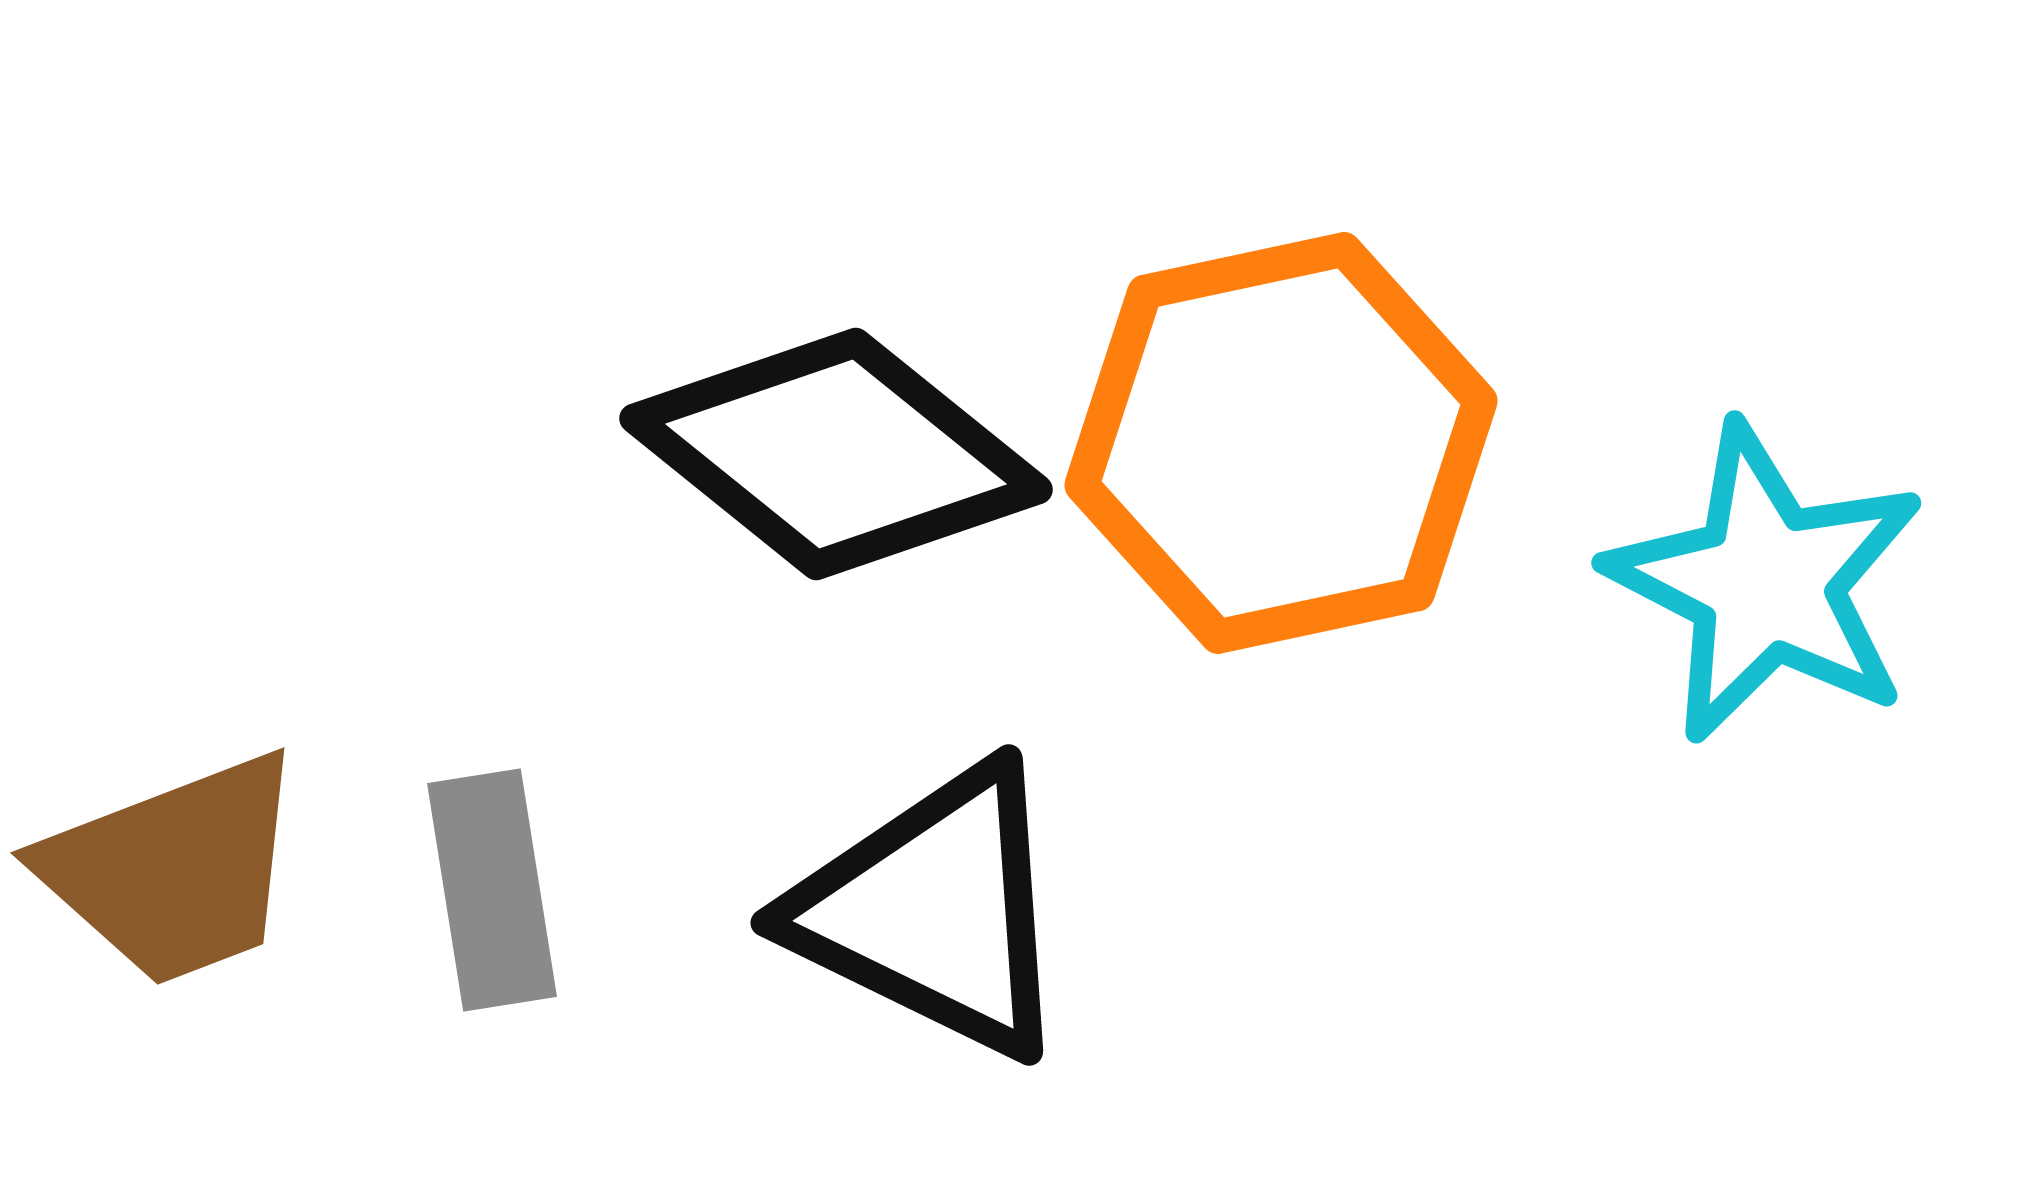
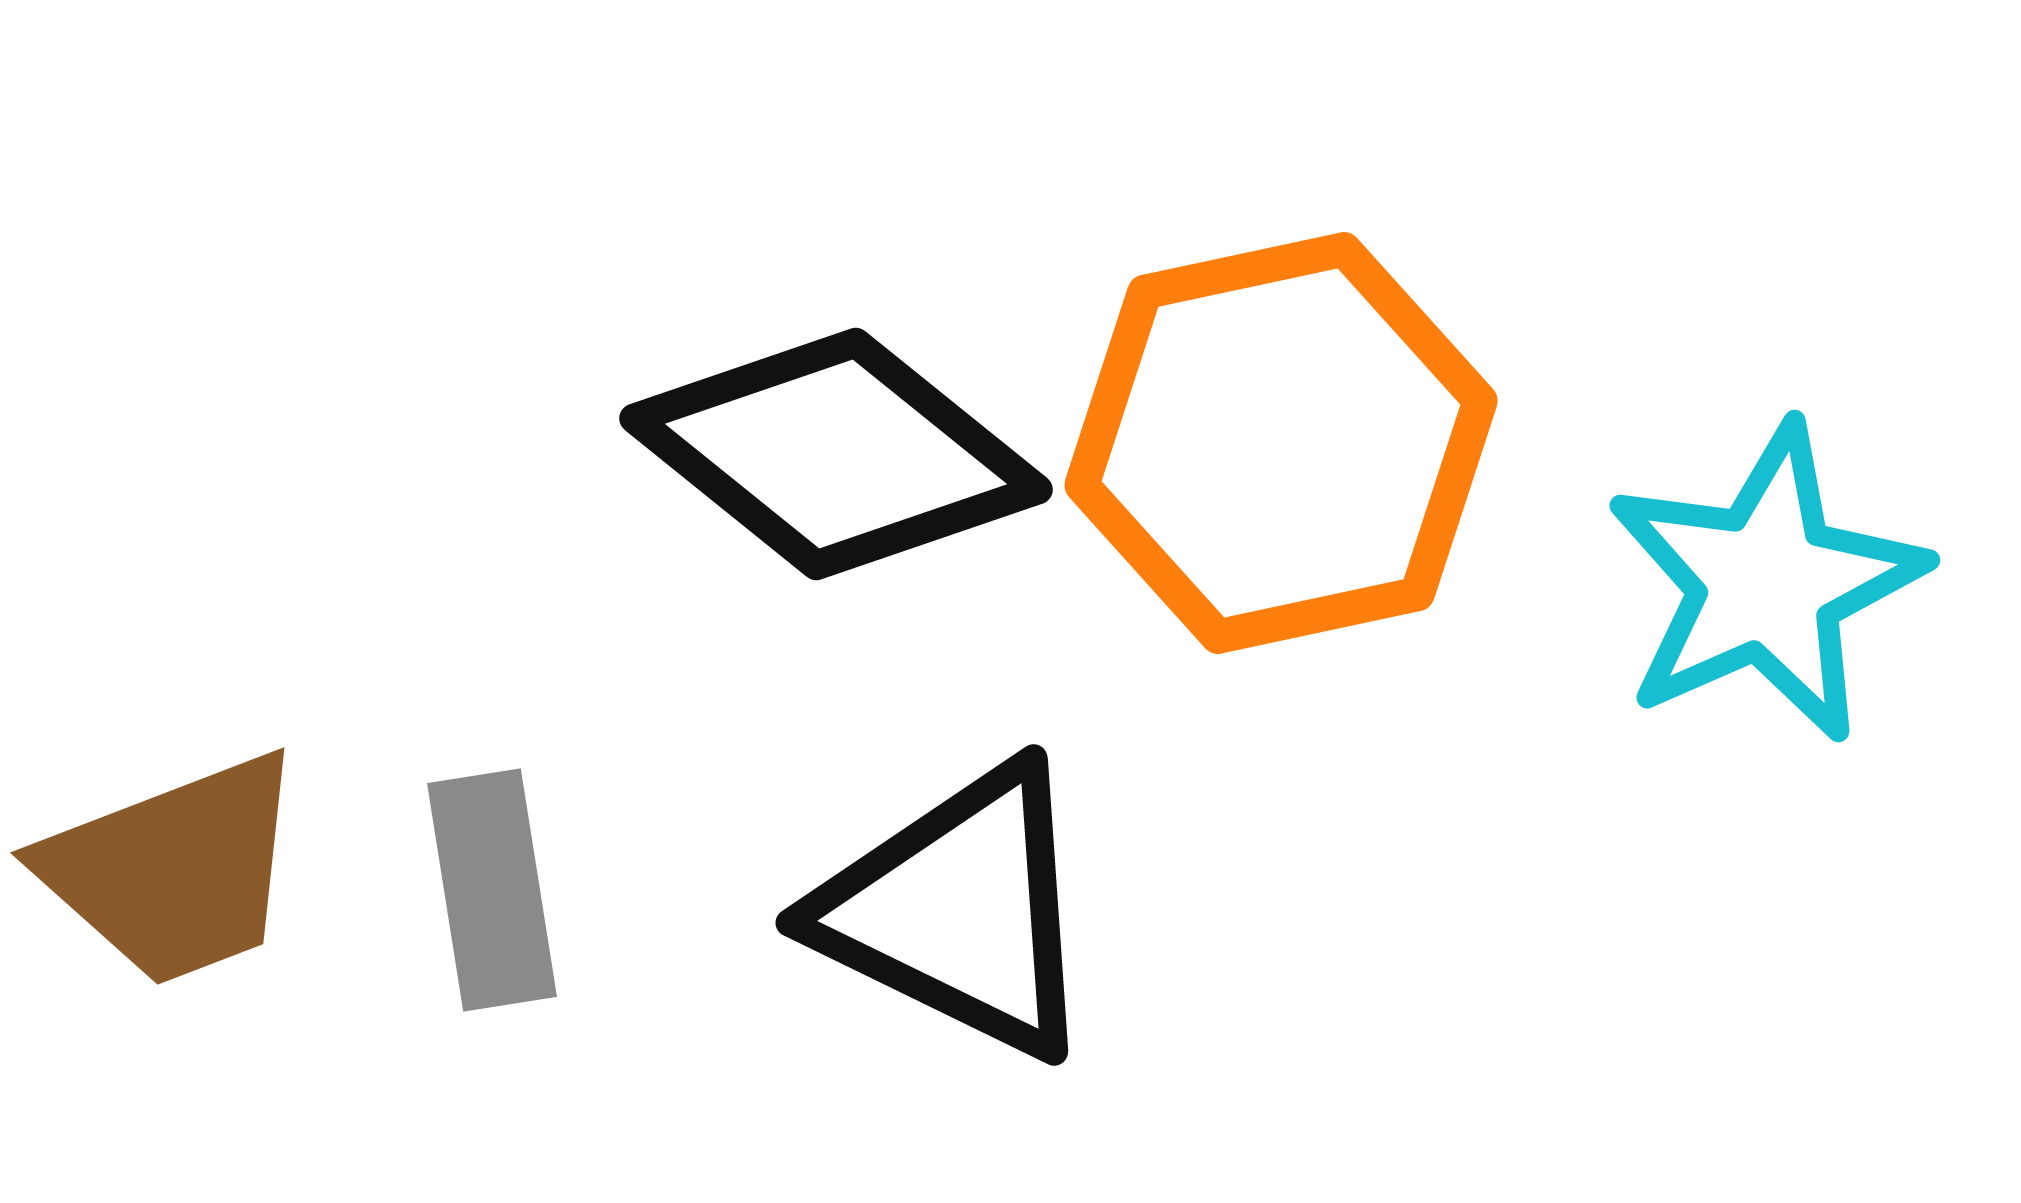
cyan star: rotated 21 degrees clockwise
black triangle: moved 25 px right
